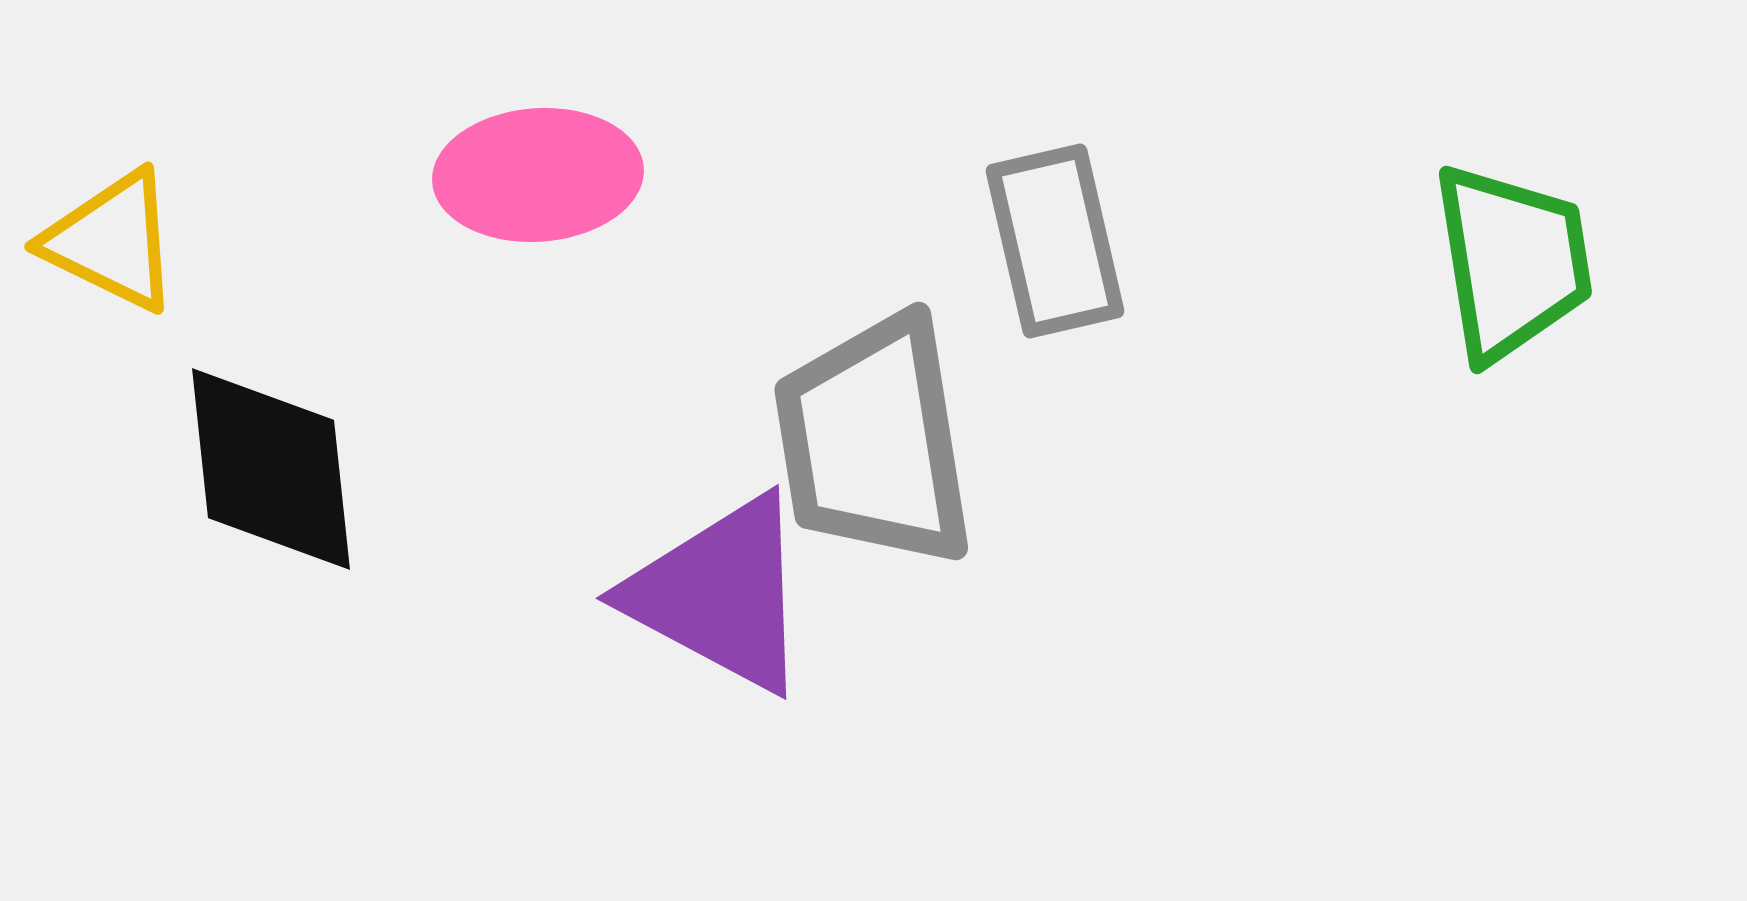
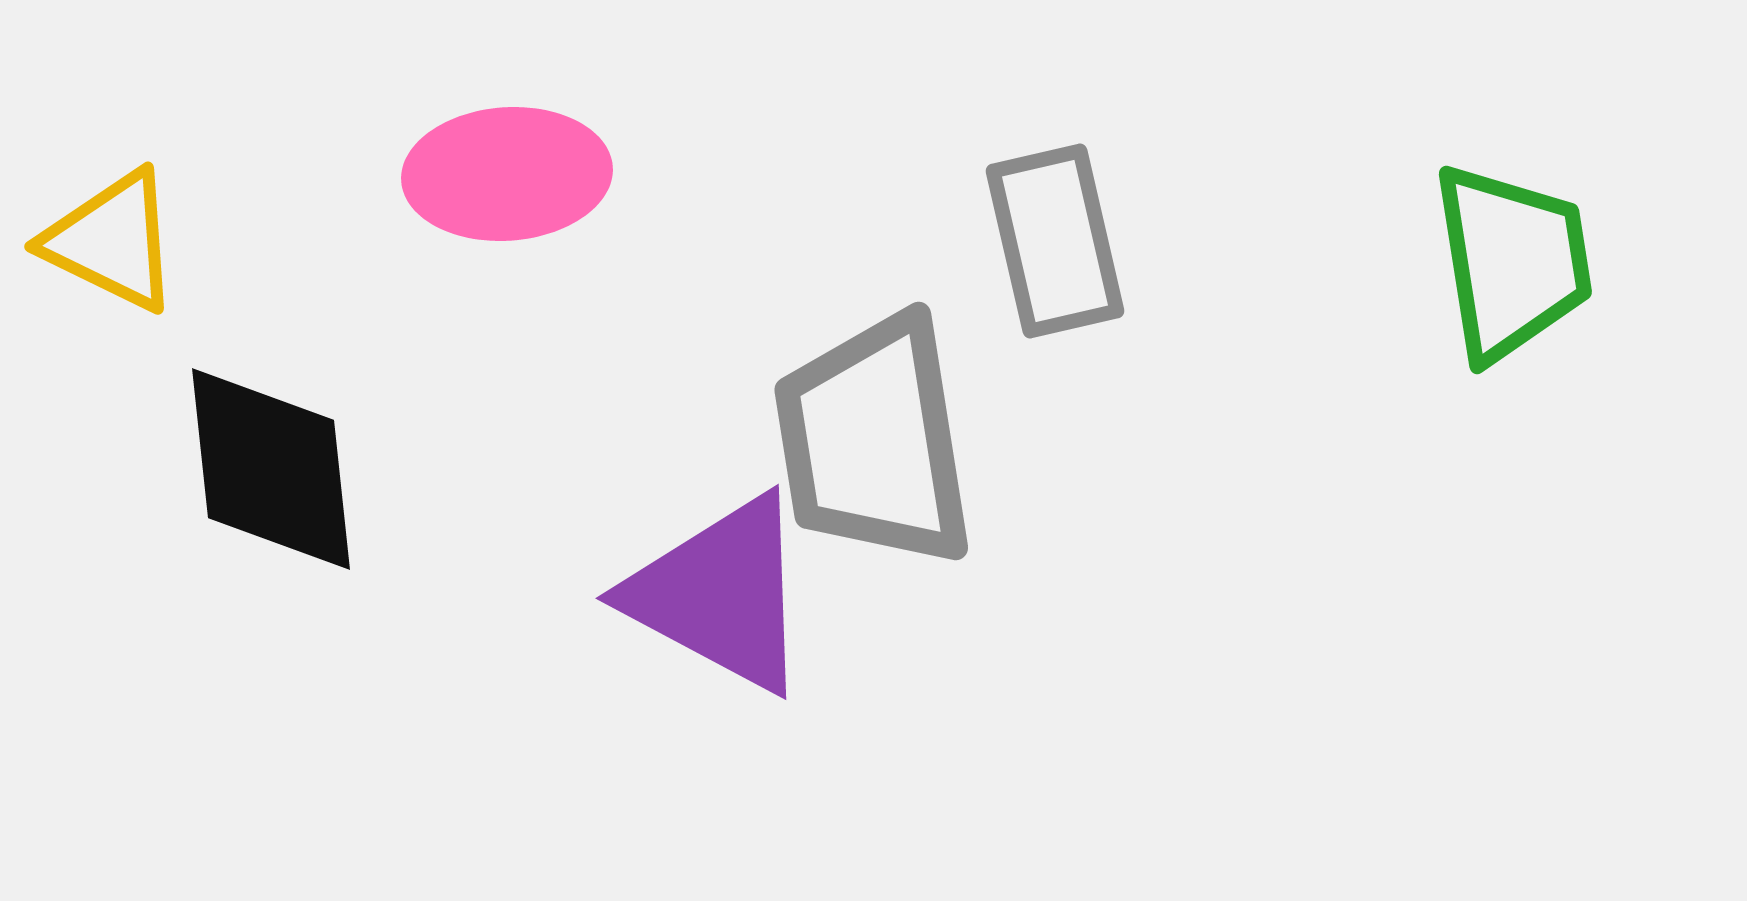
pink ellipse: moved 31 px left, 1 px up
